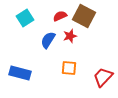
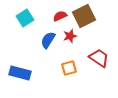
brown square: rotated 35 degrees clockwise
orange square: rotated 21 degrees counterclockwise
red trapezoid: moved 4 px left, 19 px up; rotated 80 degrees clockwise
